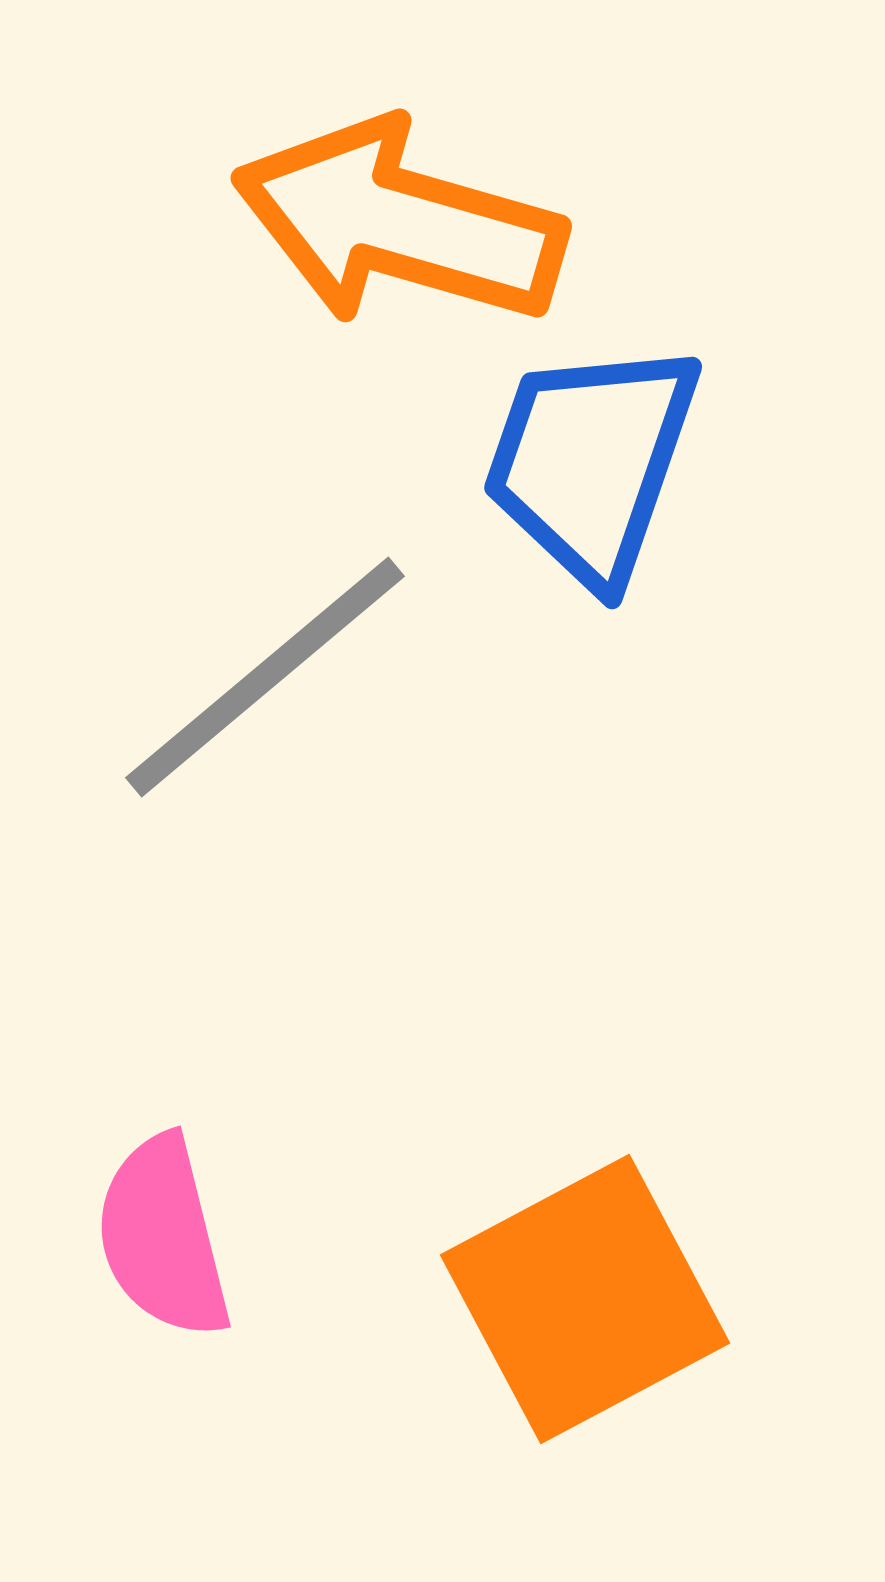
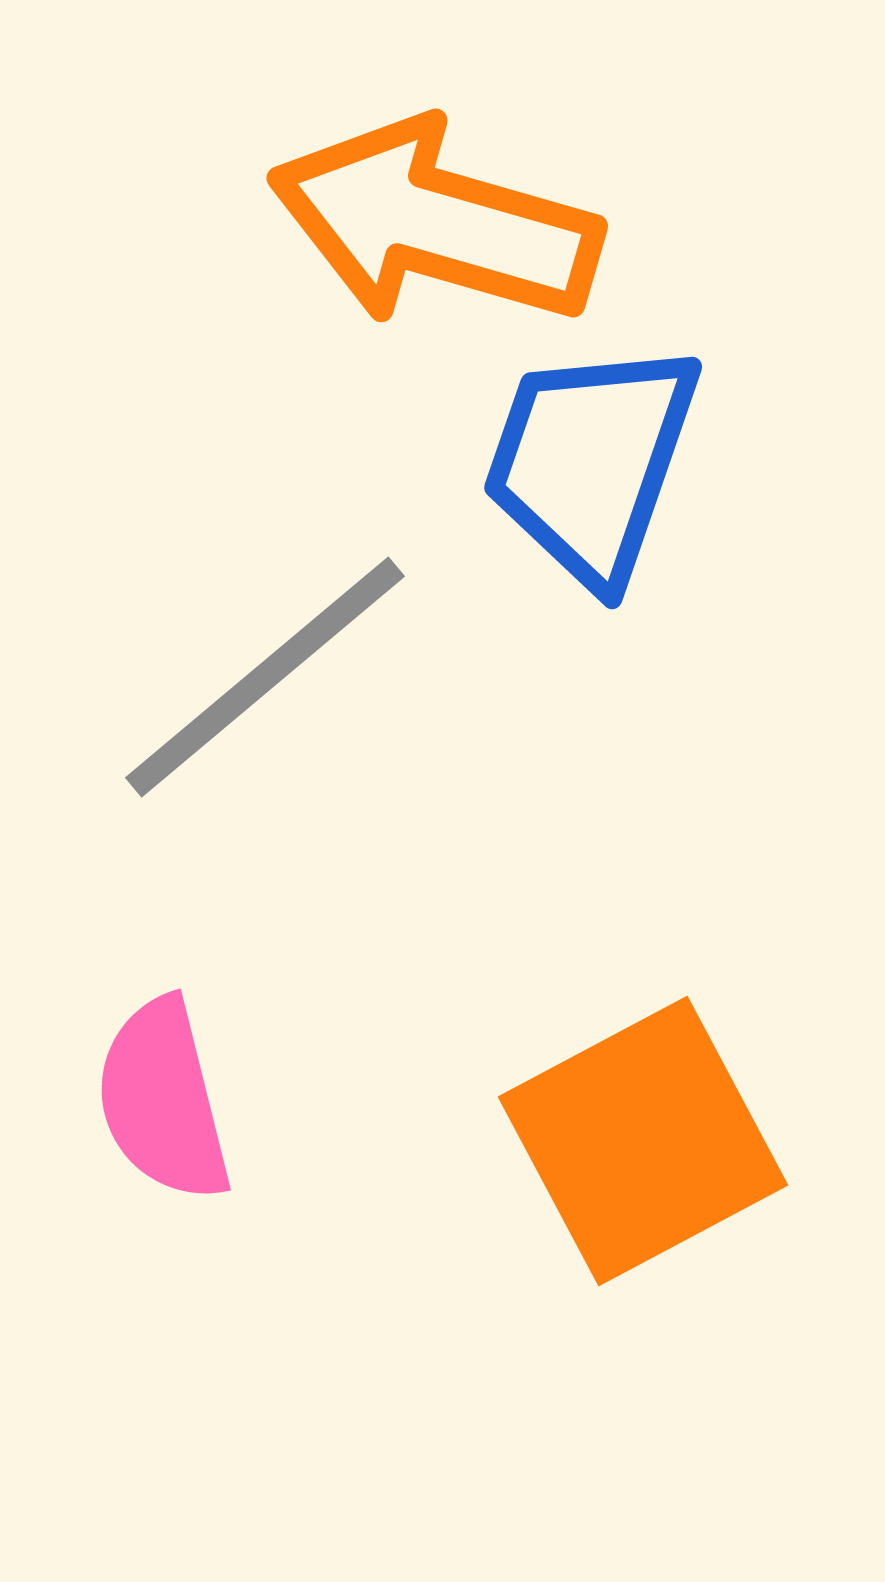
orange arrow: moved 36 px right
pink semicircle: moved 137 px up
orange square: moved 58 px right, 158 px up
